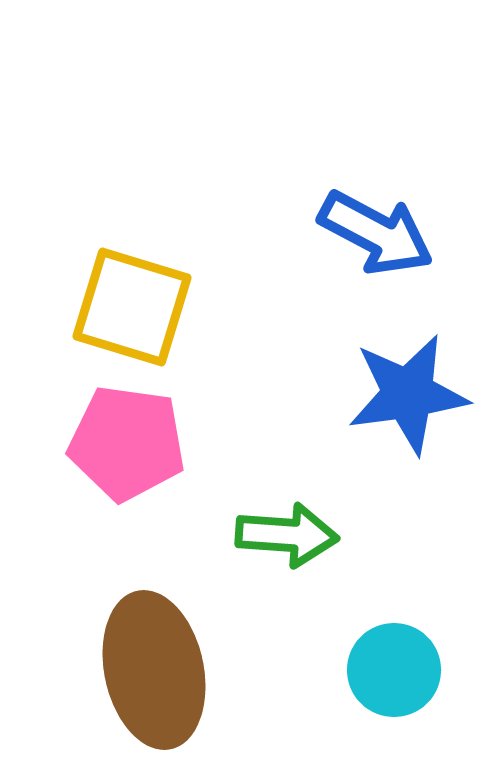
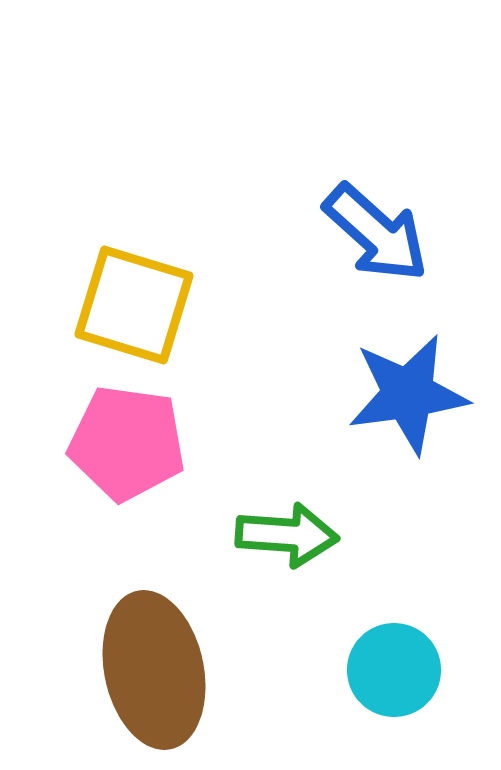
blue arrow: rotated 14 degrees clockwise
yellow square: moved 2 px right, 2 px up
